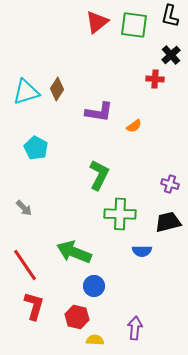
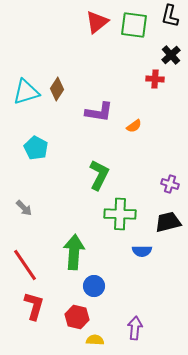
green arrow: rotated 72 degrees clockwise
